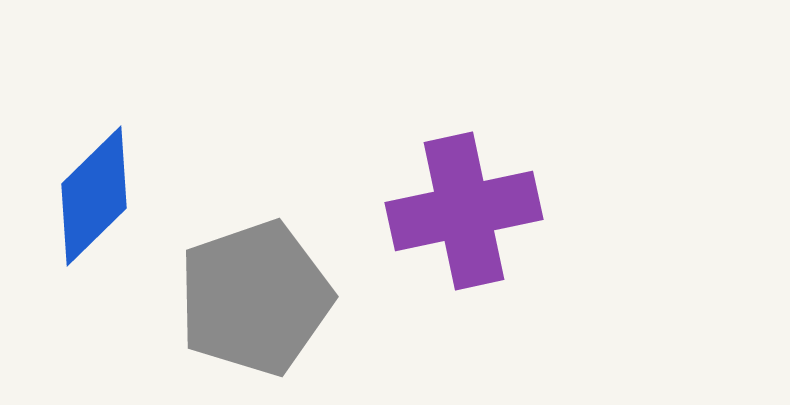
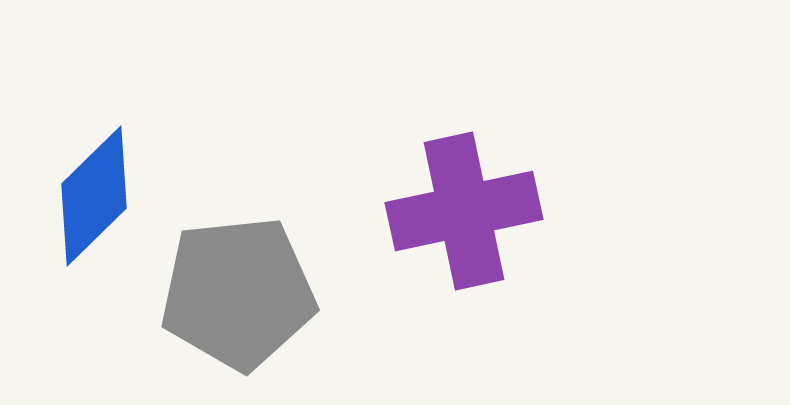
gray pentagon: moved 17 px left, 5 px up; rotated 13 degrees clockwise
